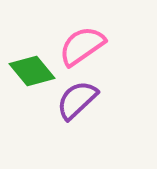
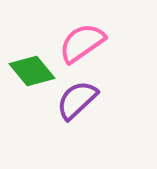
pink semicircle: moved 3 px up
